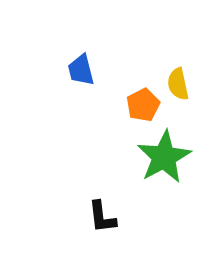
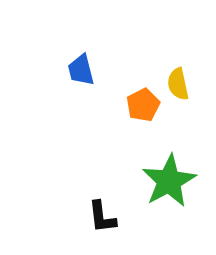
green star: moved 5 px right, 24 px down
